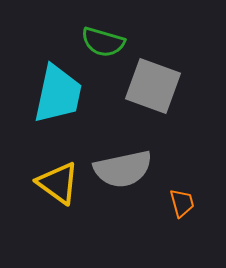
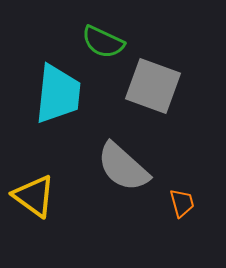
green semicircle: rotated 9 degrees clockwise
cyan trapezoid: rotated 6 degrees counterclockwise
gray semicircle: moved 2 px up; rotated 54 degrees clockwise
yellow triangle: moved 24 px left, 13 px down
